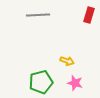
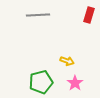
pink star: rotated 21 degrees clockwise
